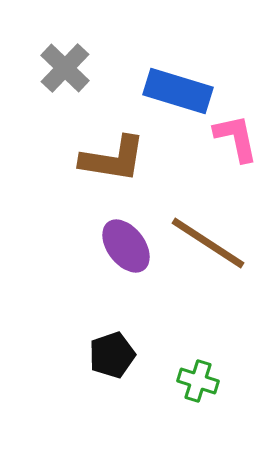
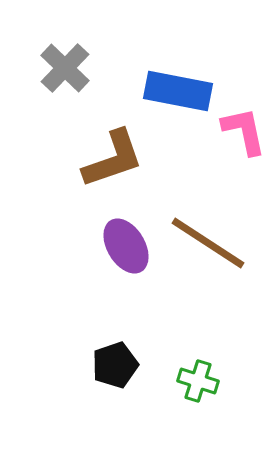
blue rectangle: rotated 6 degrees counterclockwise
pink L-shape: moved 8 px right, 7 px up
brown L-shape: rotated 28 degrees counterclockwise
purple ellipse: rotated 6 degrees clockwise
black pentagon: moved 3 px right, 10 px down
